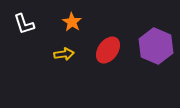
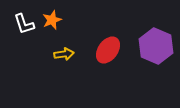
orange star: moved 20 px left, 2 px up; rotated 18 degrees clockwise
